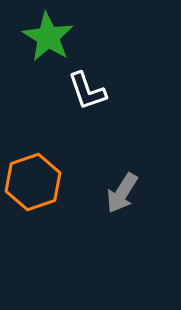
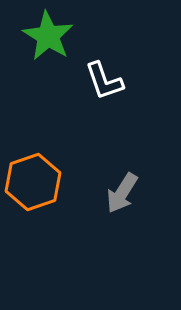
green star: moved 1 px up
white L-shape: moved 17 px right, 10 px up
